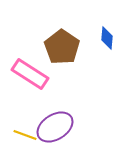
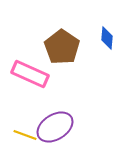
pink rectangle: rotated 9 degrees counterclockwise
